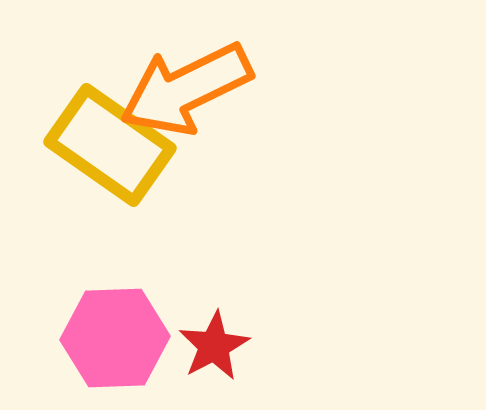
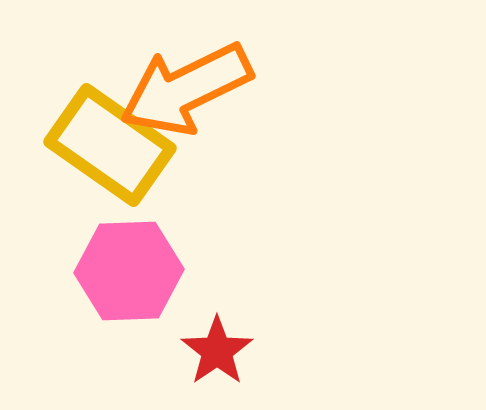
pink hexagon: moved 14 px right, 67 px up
red star: moved 3 px right, 5 px down; rotated 6 degrees counterclockwise
